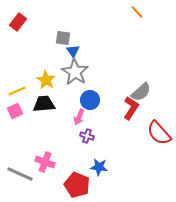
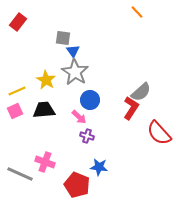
black trapezoid: moved 6 px down
pink arrow: rotated 70 degrees counterclockwise
